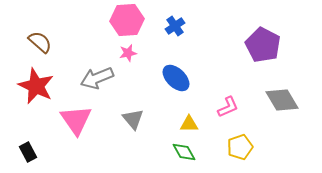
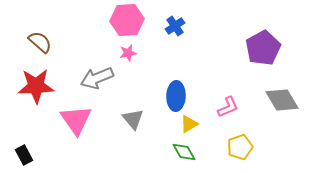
purple pentagon: moved 3 px down; rotated 16 degrees clockwise
blue ellipse: moved 18 px down; rotated 48 degrees clockwise
red star: rotated 27 degrees counterclockwise
yellow triangle: rotated 30 degrees counterclockwise
black rectangle: moved 4 px left, 3 px down
